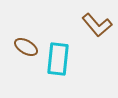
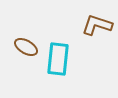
brown L-shape: rotated 148 degrees clockwise
